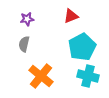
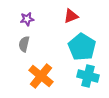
cyan pentagon: rotated 12 degrees counterclockwise
